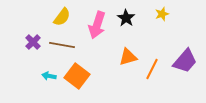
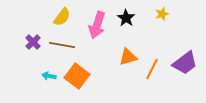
purple trapezoid: moved 2 px down; rotated 12 degrees clockwise
